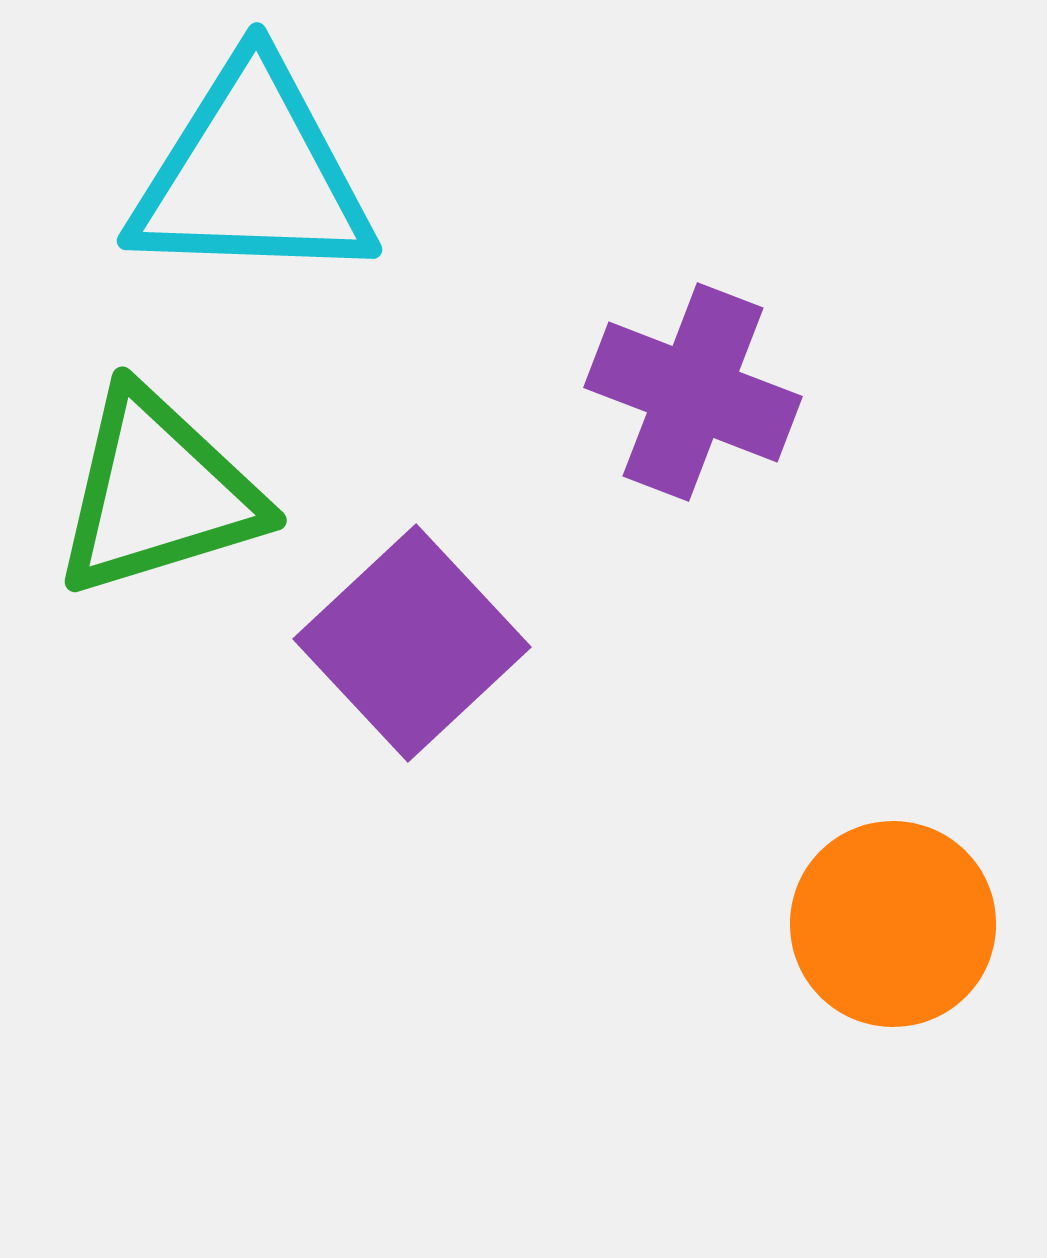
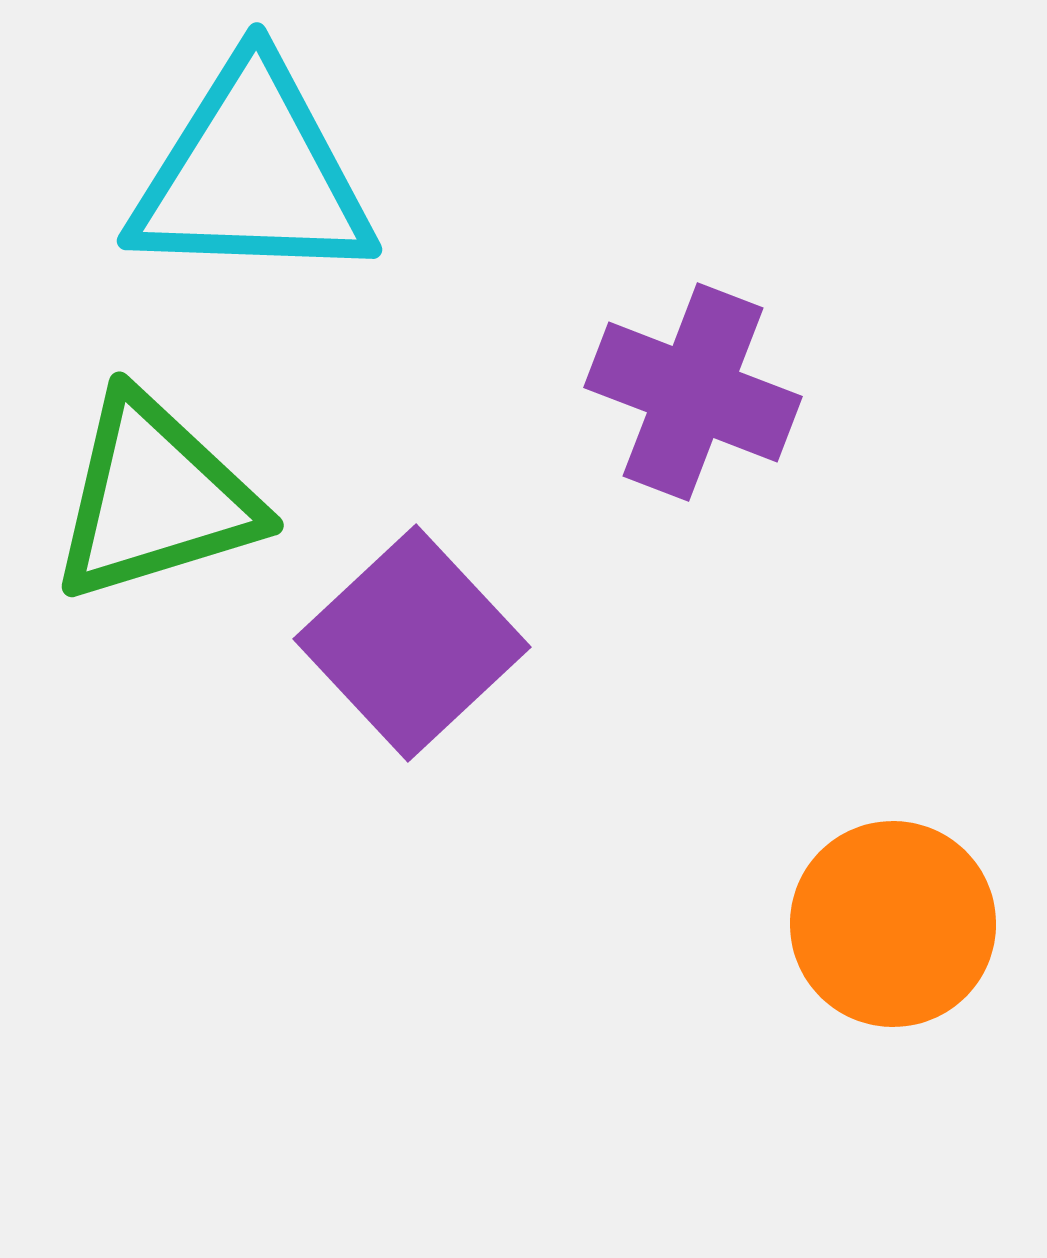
green triangle: moved 3 px left, 5 px down
